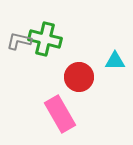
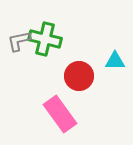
gray L-shape: rotated 25 degrees counterclockwise
red circle: moved 1 px up
pink rectangle: rotated 6 degrees counterclockwise
